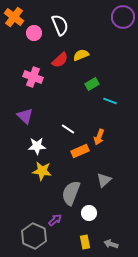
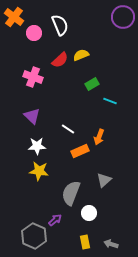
purple triangle: moved 7 px right
yellow star: moved 3 px left
